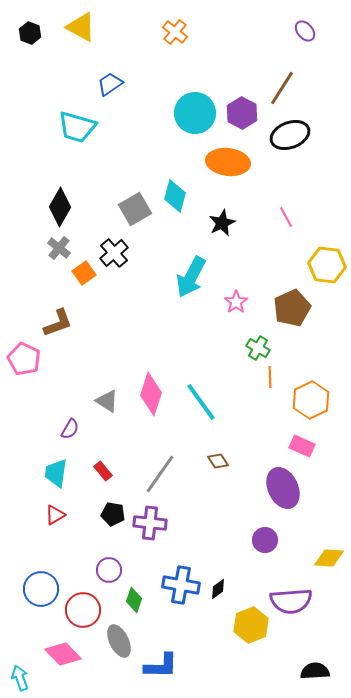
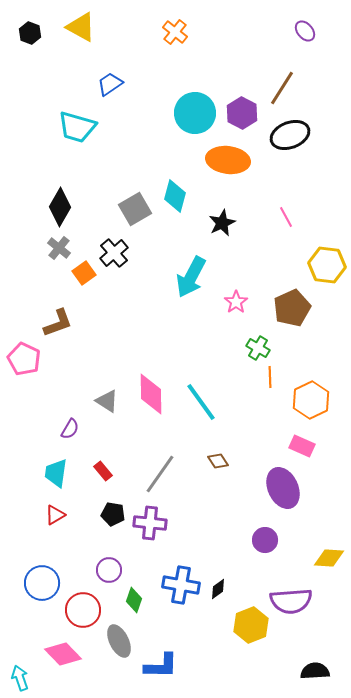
orange ellipse at (228, 162): moved 2 px up
pink diamond at (151, 394): rotated 18 degrees counterclockwise
blue circle at (41, 589): moved 1 px right, 6 px up
